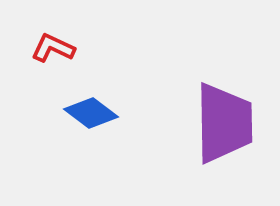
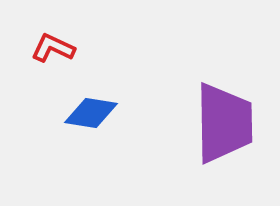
blue diamond: rotated 28 degrees counterclockwise
